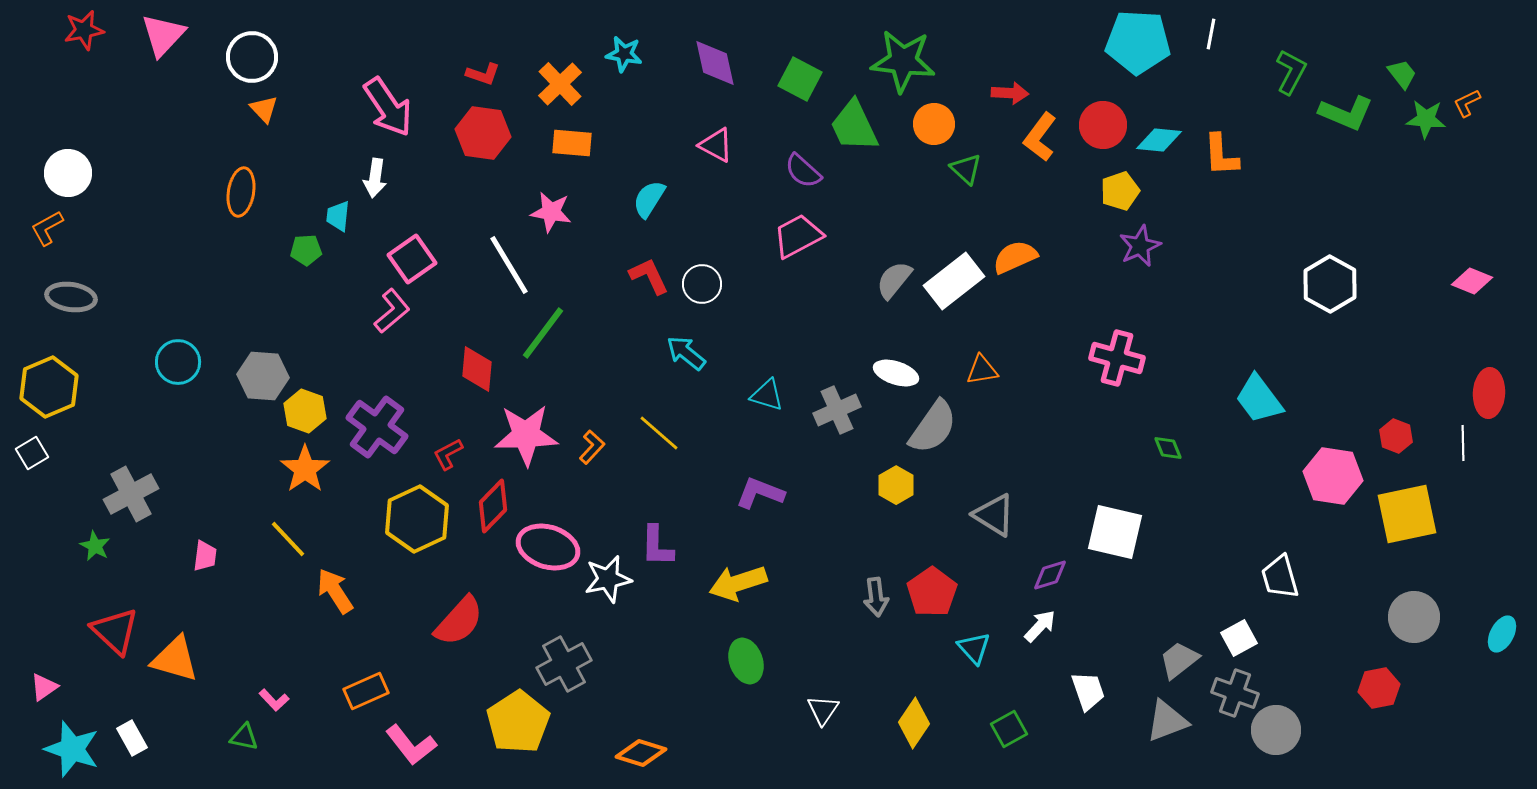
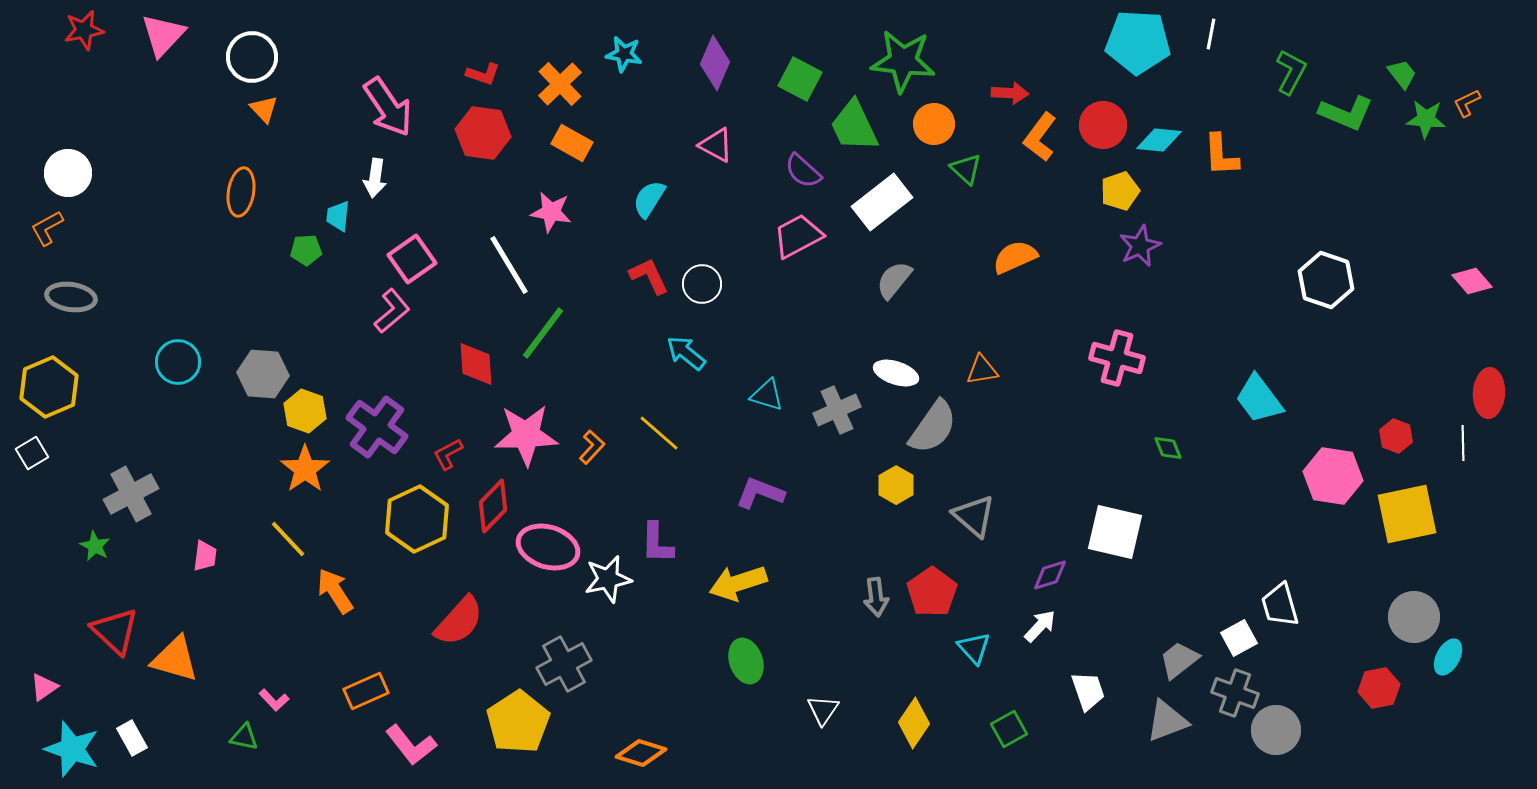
purple diamond at (715, 63): rotated 36 degrees clockwise
orange rectangle at (572, 143): rotated 24 degrees clockwise
white rectangle at (954, 281): moved 72 px left, 79 px up
pink diamond at (1472, 281): rotated 27 degrees clockwise
white hexagon at (1330, 284): moved 4 px left, 4 px up; rotated 10 degrees counterclockwise
red diamond at (477, 369): moved 1 px left, 5 px up; rotated 9 degrees counterclockwise
gray hexagon at (263, 376): moved 2 px up
gray triangle at (994, 515): moved 20 px left, 1 px down; rotated 9 degrees clockwise
purple L-shape at (657, 546): moved 3 px up
white trapezoid at (1280, 577): moved 28 px down
cyan ellipse at (1502, 634): moved 54 px left, 23 px down
